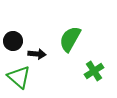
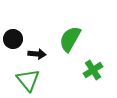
black circle: moved 2 px up
green cross: moved 1 px left, 1 px up
green triangle: moved 9 px right, 3 px down; rotated 10 degrees clockwise
